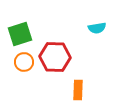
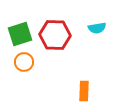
red hexagon: moved 22 px up
orange rectangle: moved 6 px right, 1 px down
